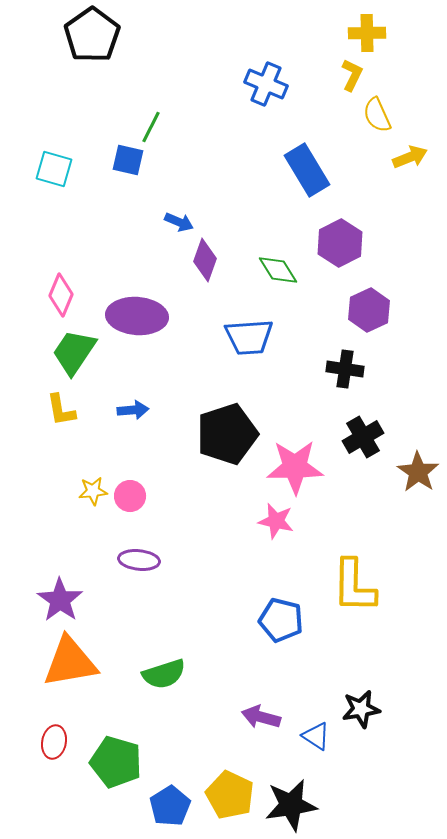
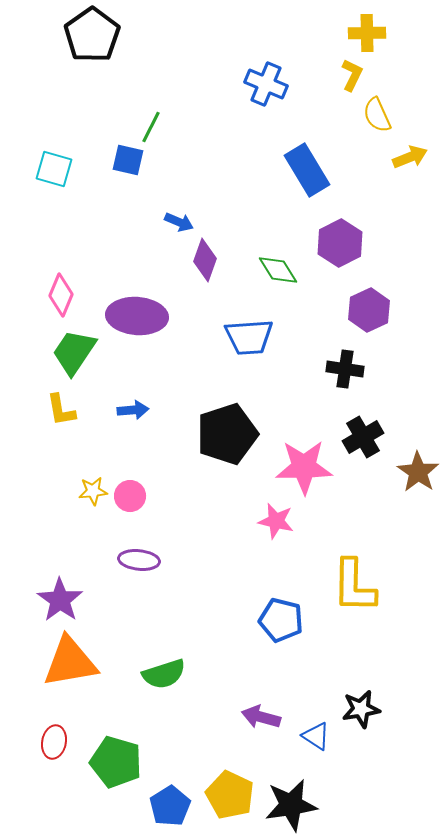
pink star at (295, 467): moved 9 px right
